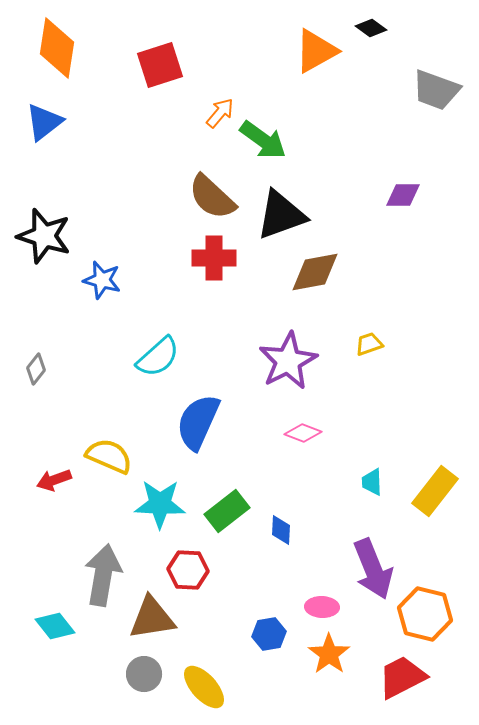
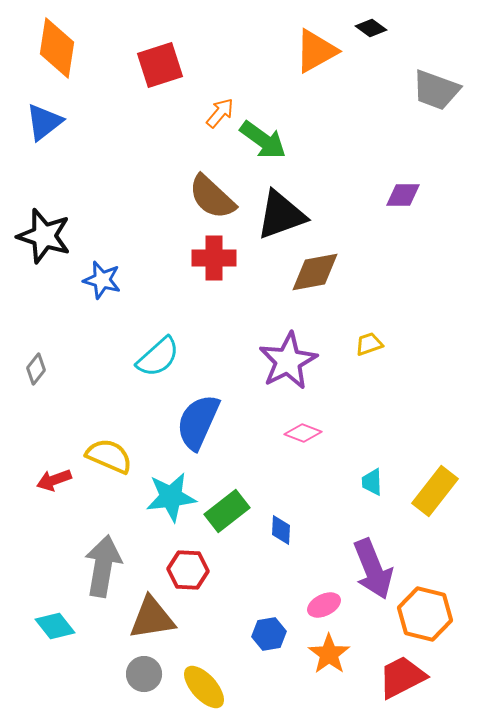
cyan star: moved 11 px right, 7 px up; rotated 9 degrees counterclockwise
gray arrow: moved 9 px up
pink ellipse: moved 2 px right, 2 px up; rotated 28 degrees counterclockwise
